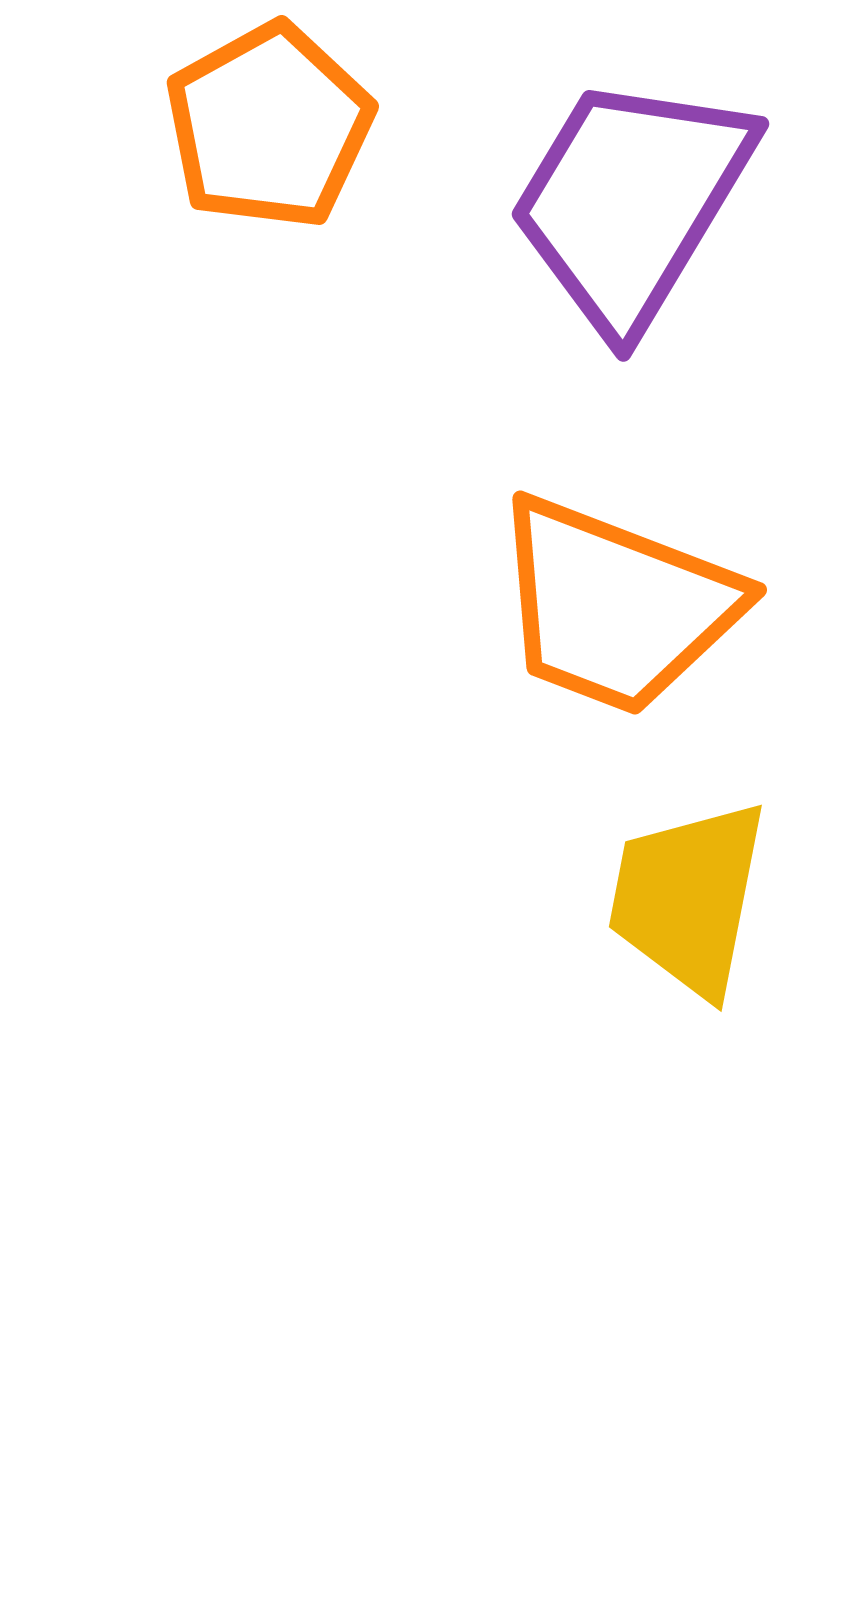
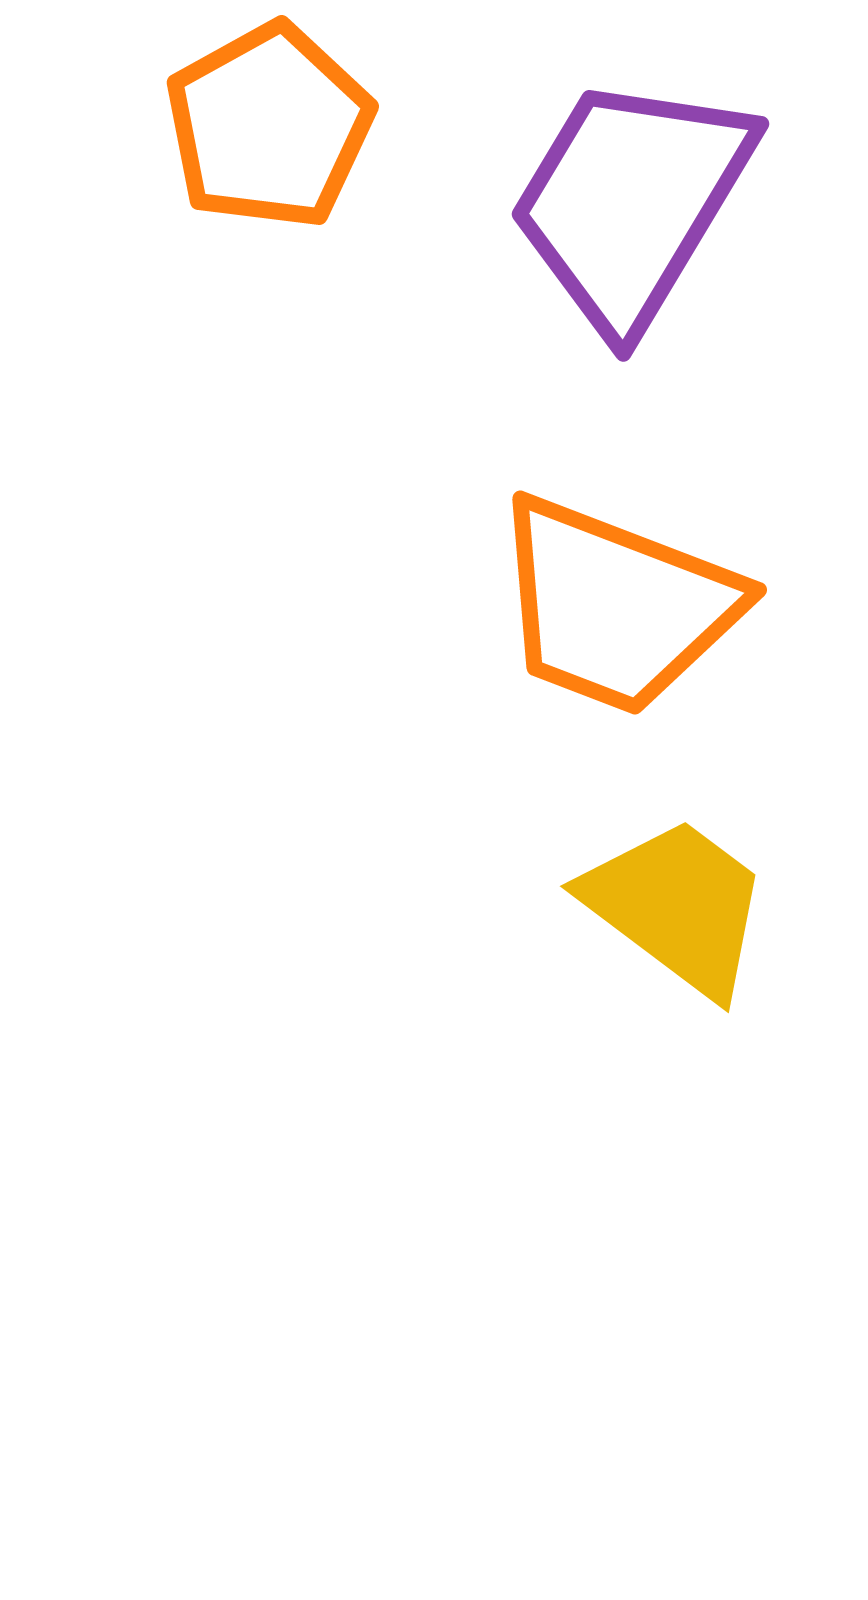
yellow trapezoid: moved 11 px left, 8 px down; rotated 116 degrees clockwise
